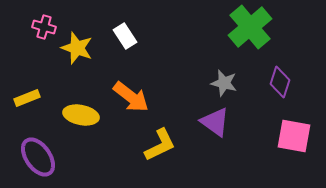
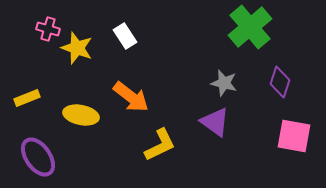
pink cross: moved 4 px right, 2 px down
